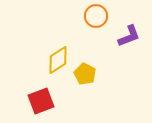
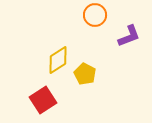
orange circle: moved 1 px left, 1 px up
red square: moved 2 px right, 1 px up; rotated 12 degrees counterclockwise
